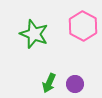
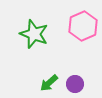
pink hexagon: rotated 8 degrees clockwise
green arrow: rotated 24 degrees clockwise
